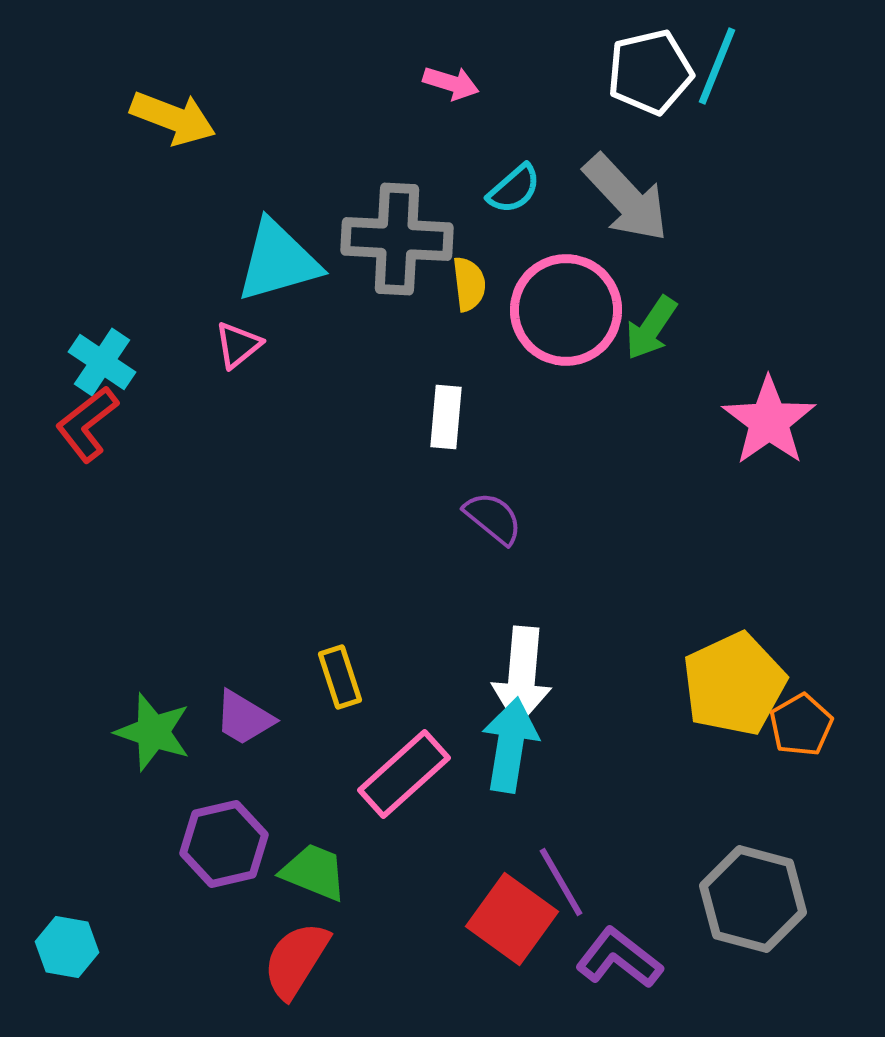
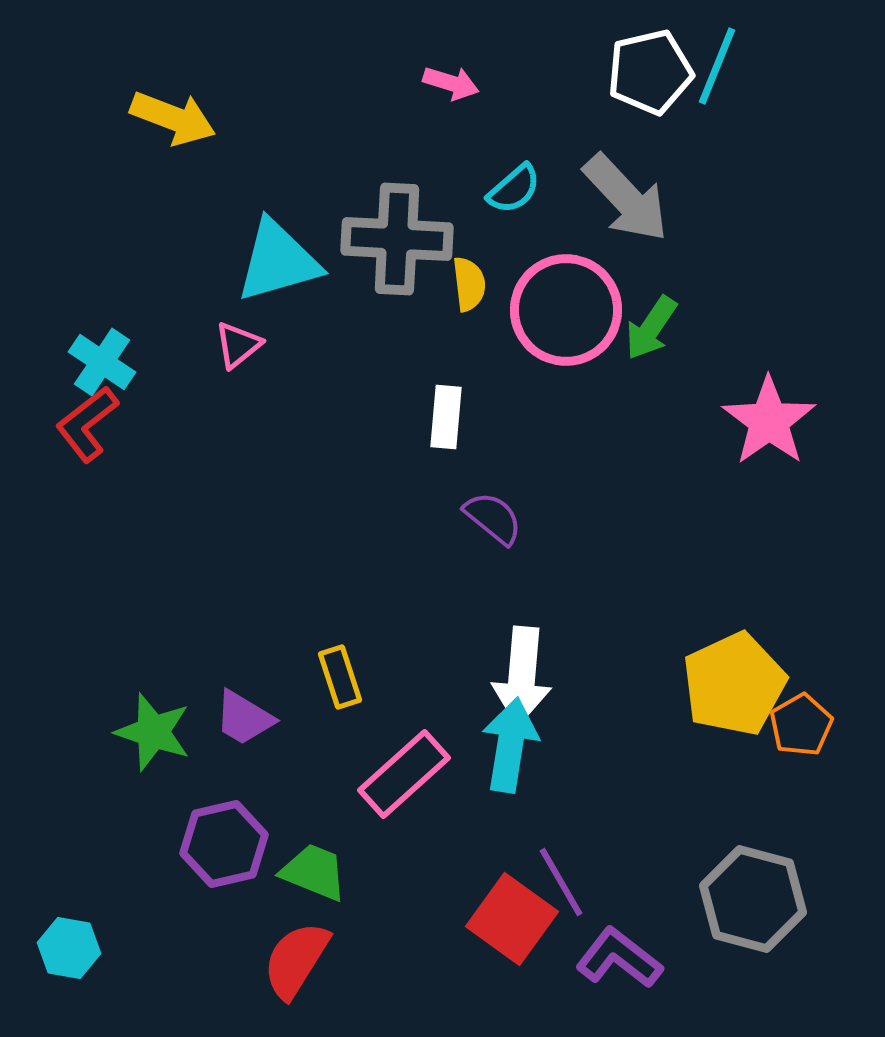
cyan hexagon: moved 2 px right, 1 px down
